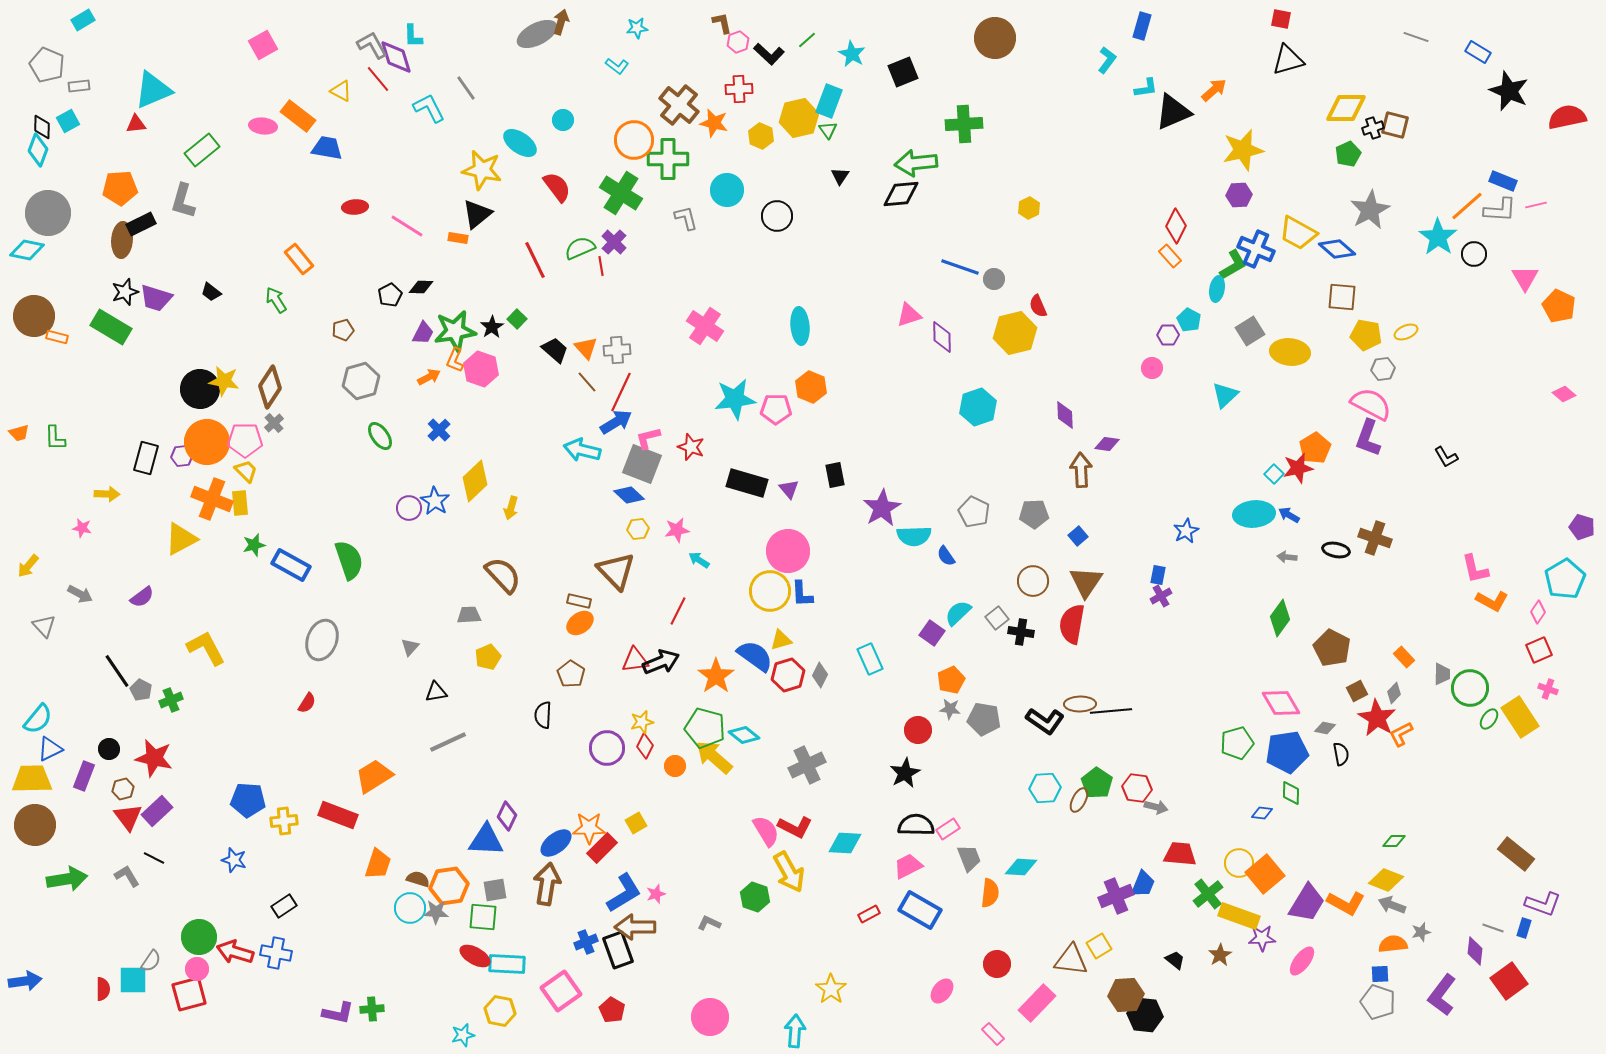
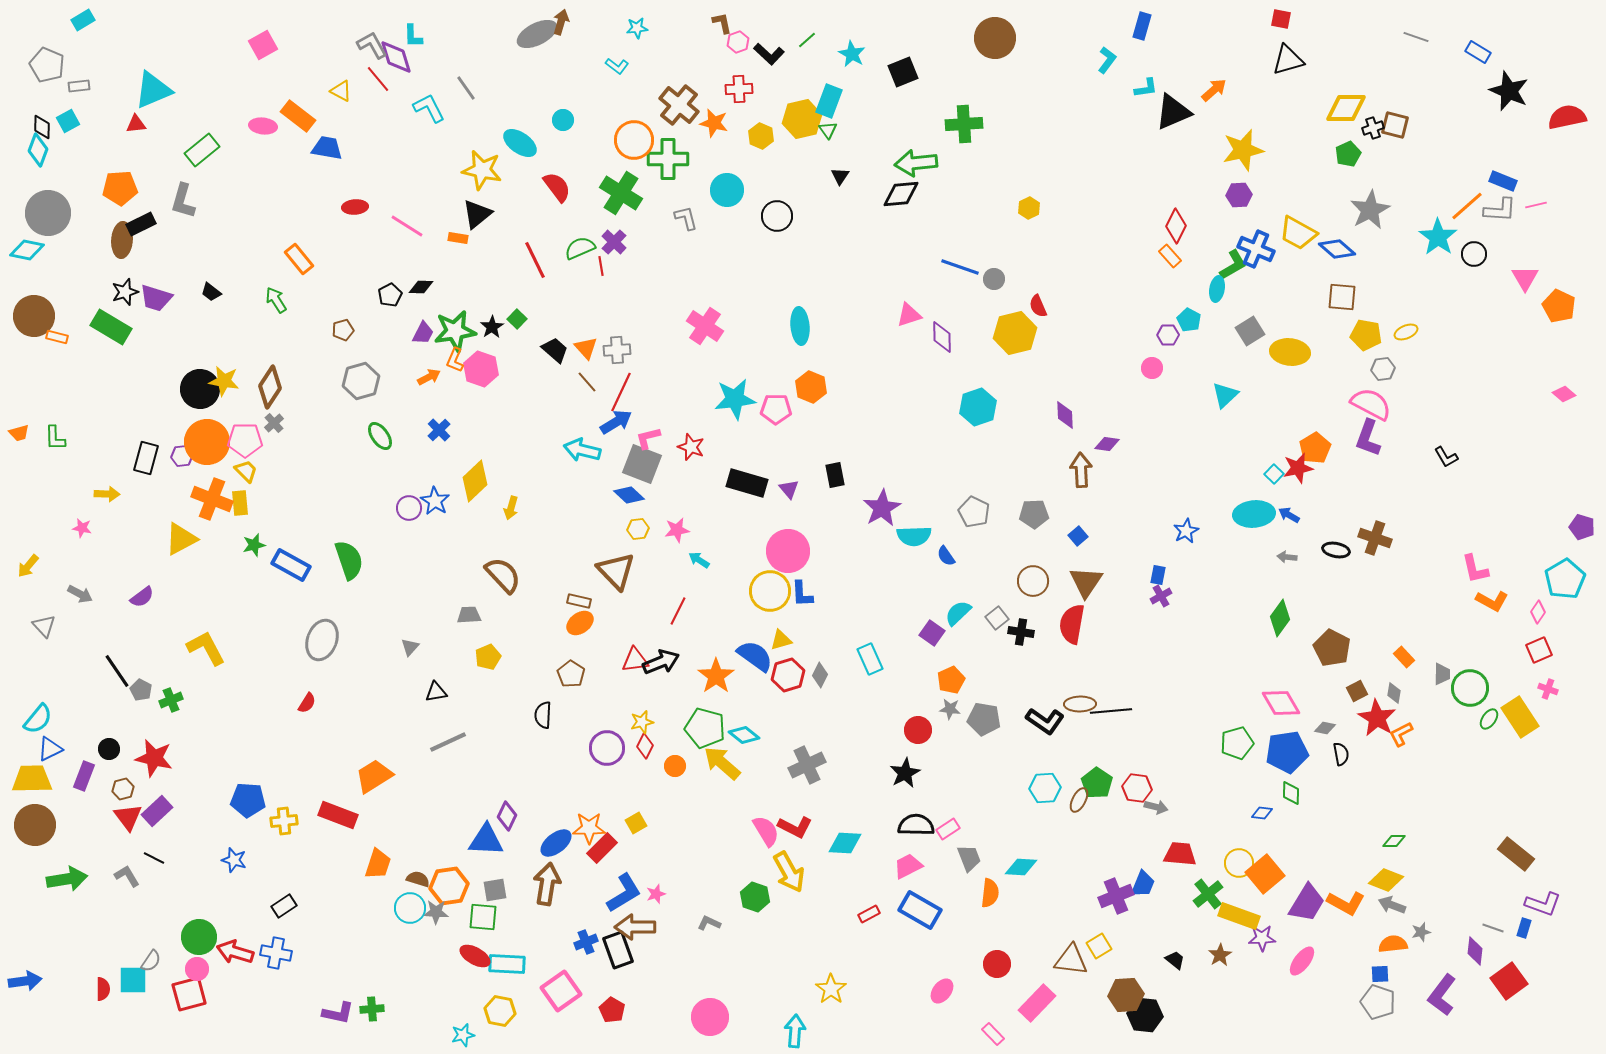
yellow hexagon at (799, 118): moved 3 px right, 1 px down
gray diamond at (1394, 693): rotated 35 degrees counterclockwise
yellow arrow at (714, 757): moved 8 px right, 6 px down
